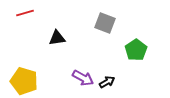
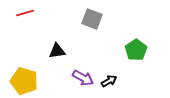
gray square: moved 13 px left, 4 px up
black triangle: moved 13 px down
black arrow: moved 2 px right, 1 px up
